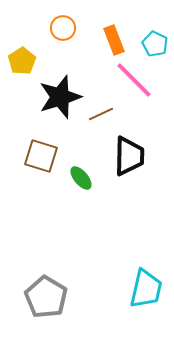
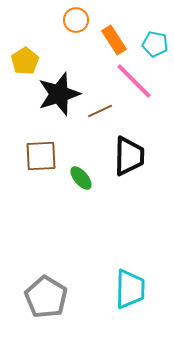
orange circle: moved 13 px right, 8 px up
orange rectangle: rotated 12 degrees counterclockwise
cyan pentagon: rotated 15 degrees counterclockwise
yellow pentagon: moved 3 px right
pink line: moved 1 px down
black star: moved 1 px left, 3 px up
brown line: moved 1 px left, 3 px up
brown square: rotated 20 degrees counterclockwise
cyan trapezoid: moved 16 px left; rotated 12 degrees counterclockwise
